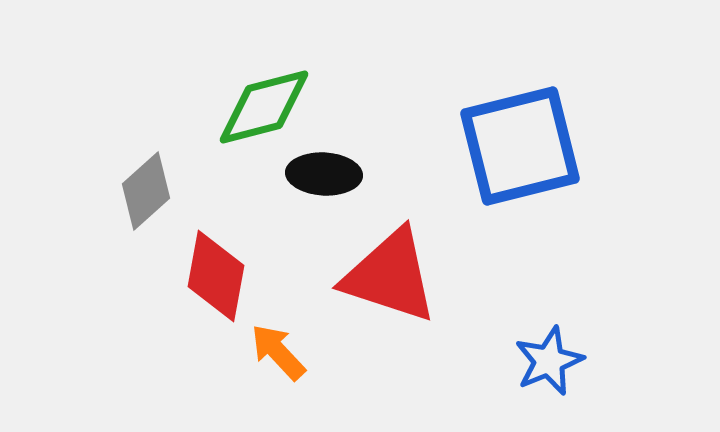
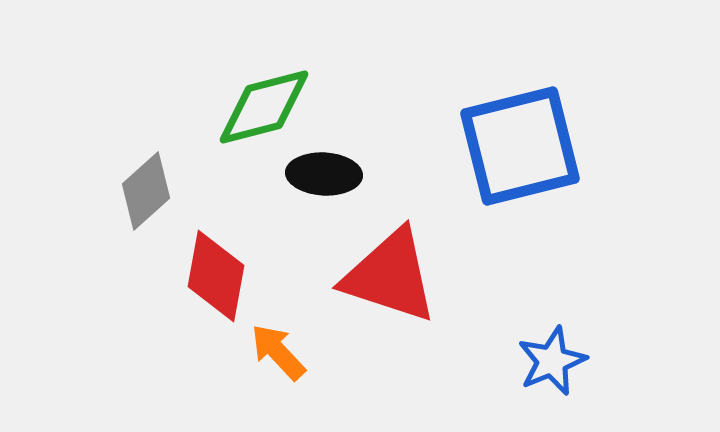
blue star: moved 3 px right
